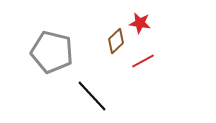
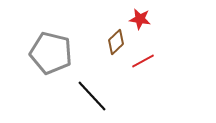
red star: moved 4 px up
brown diamond: moved 1 px down
gray pentagon: moved 1 px left, 1 px down
